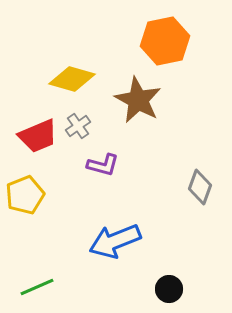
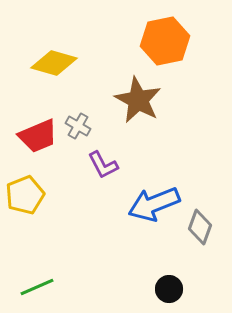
yellow diamond: moved 18 px left, 16 px up
gray cross: rotated 25 degrees counterclockwise
purple L-shape: rotated 48 degrees clockwise
gray diamond: moved 40 px down
blue arrow: moved 39 px right, 37 px up
